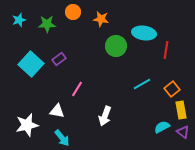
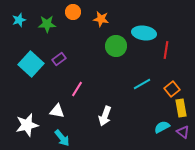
yellow rectangle: moved 2 px up
